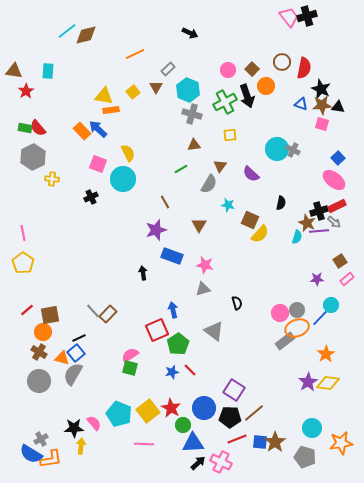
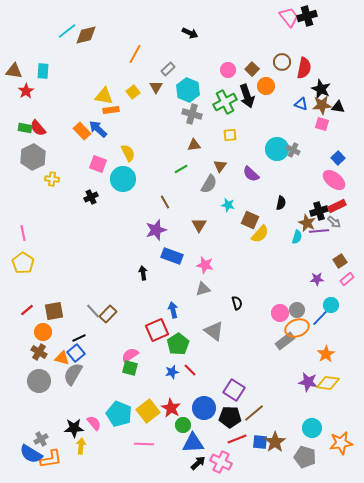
orange line at (135, 54): rotated 36 degrees counterclockwise
cyan rectangle at (48, 71): moved 5 px left
brown square at (50, 315): moved 4 px right, 4 px up
purple star at (308, 382): rotated 30 degrees counterclockwise
